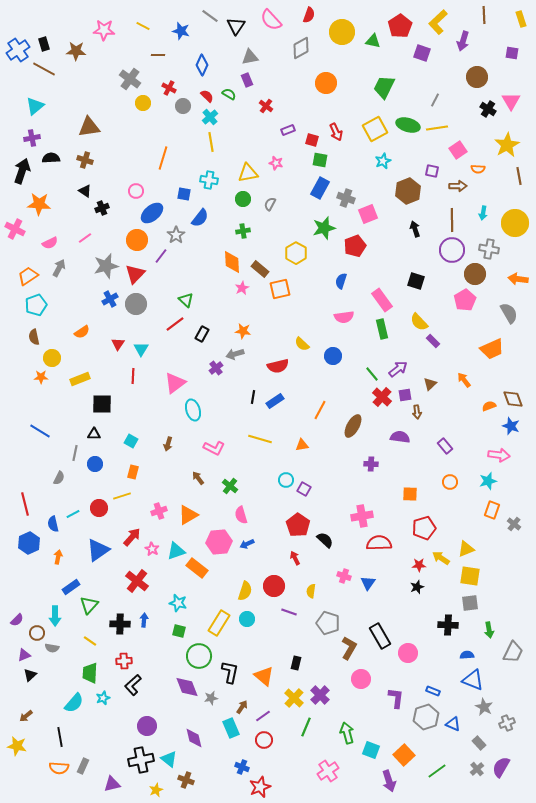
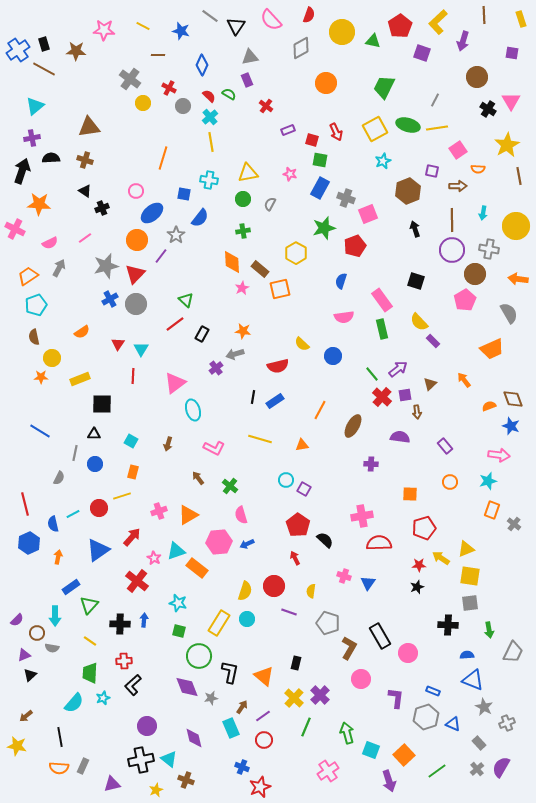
red semicircle at (207, 96): moved 2 px right
pink star at (276, 163): moved 14 px right, 11 px down
yellow circle at (515, 223): moved 1 px right, 3 px down
pink star at (152, 549): moved 2 px right, 9 px down
